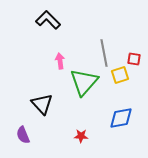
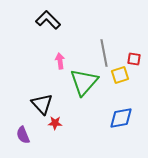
red star: moved 26 px left, 13 px up
